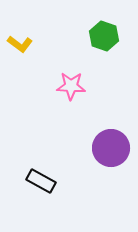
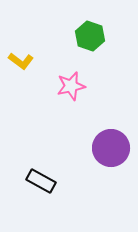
green hexagon: moved 14 px left
yellow L-shape: moved 1 px right, 17 px down
pink star: rotated 16 degrees counterclockwise
